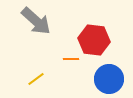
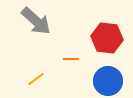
red hexagon: moved 13 px right, 2 px up
blue circle: moved 1 px left, 2 px down
